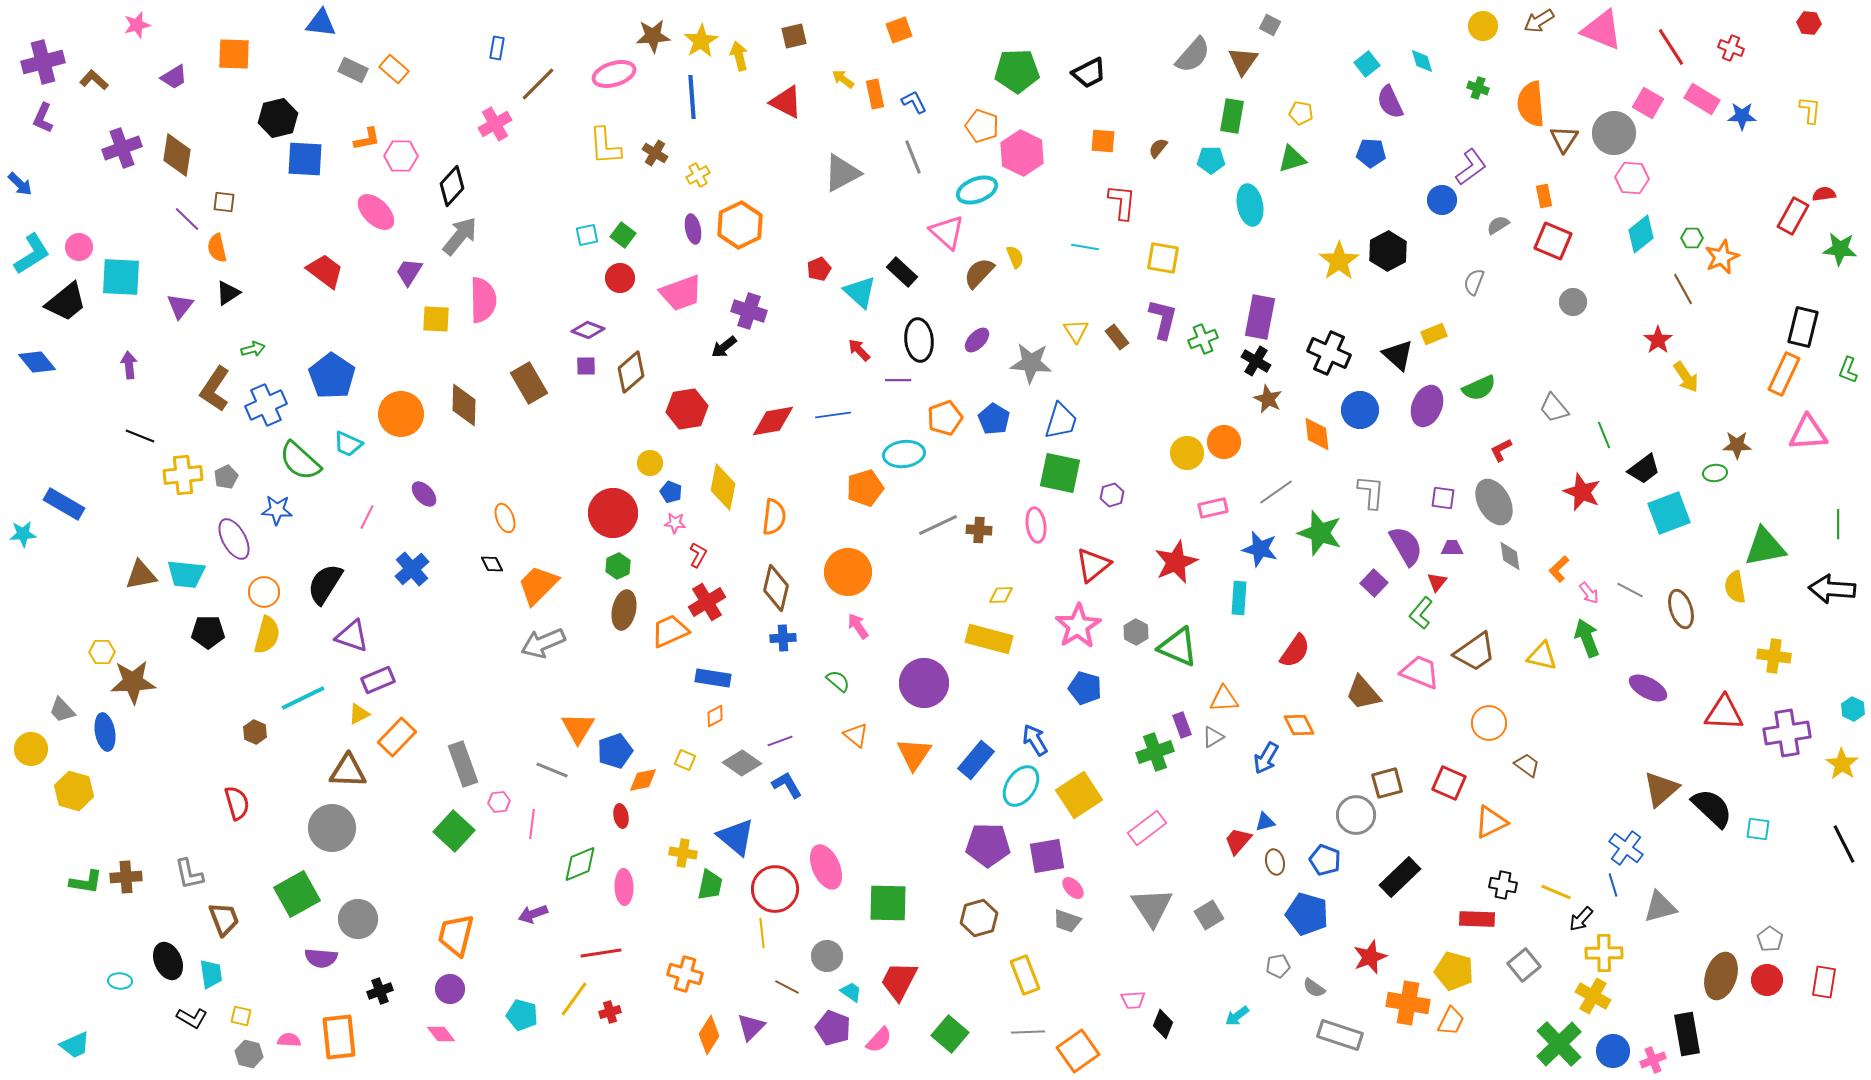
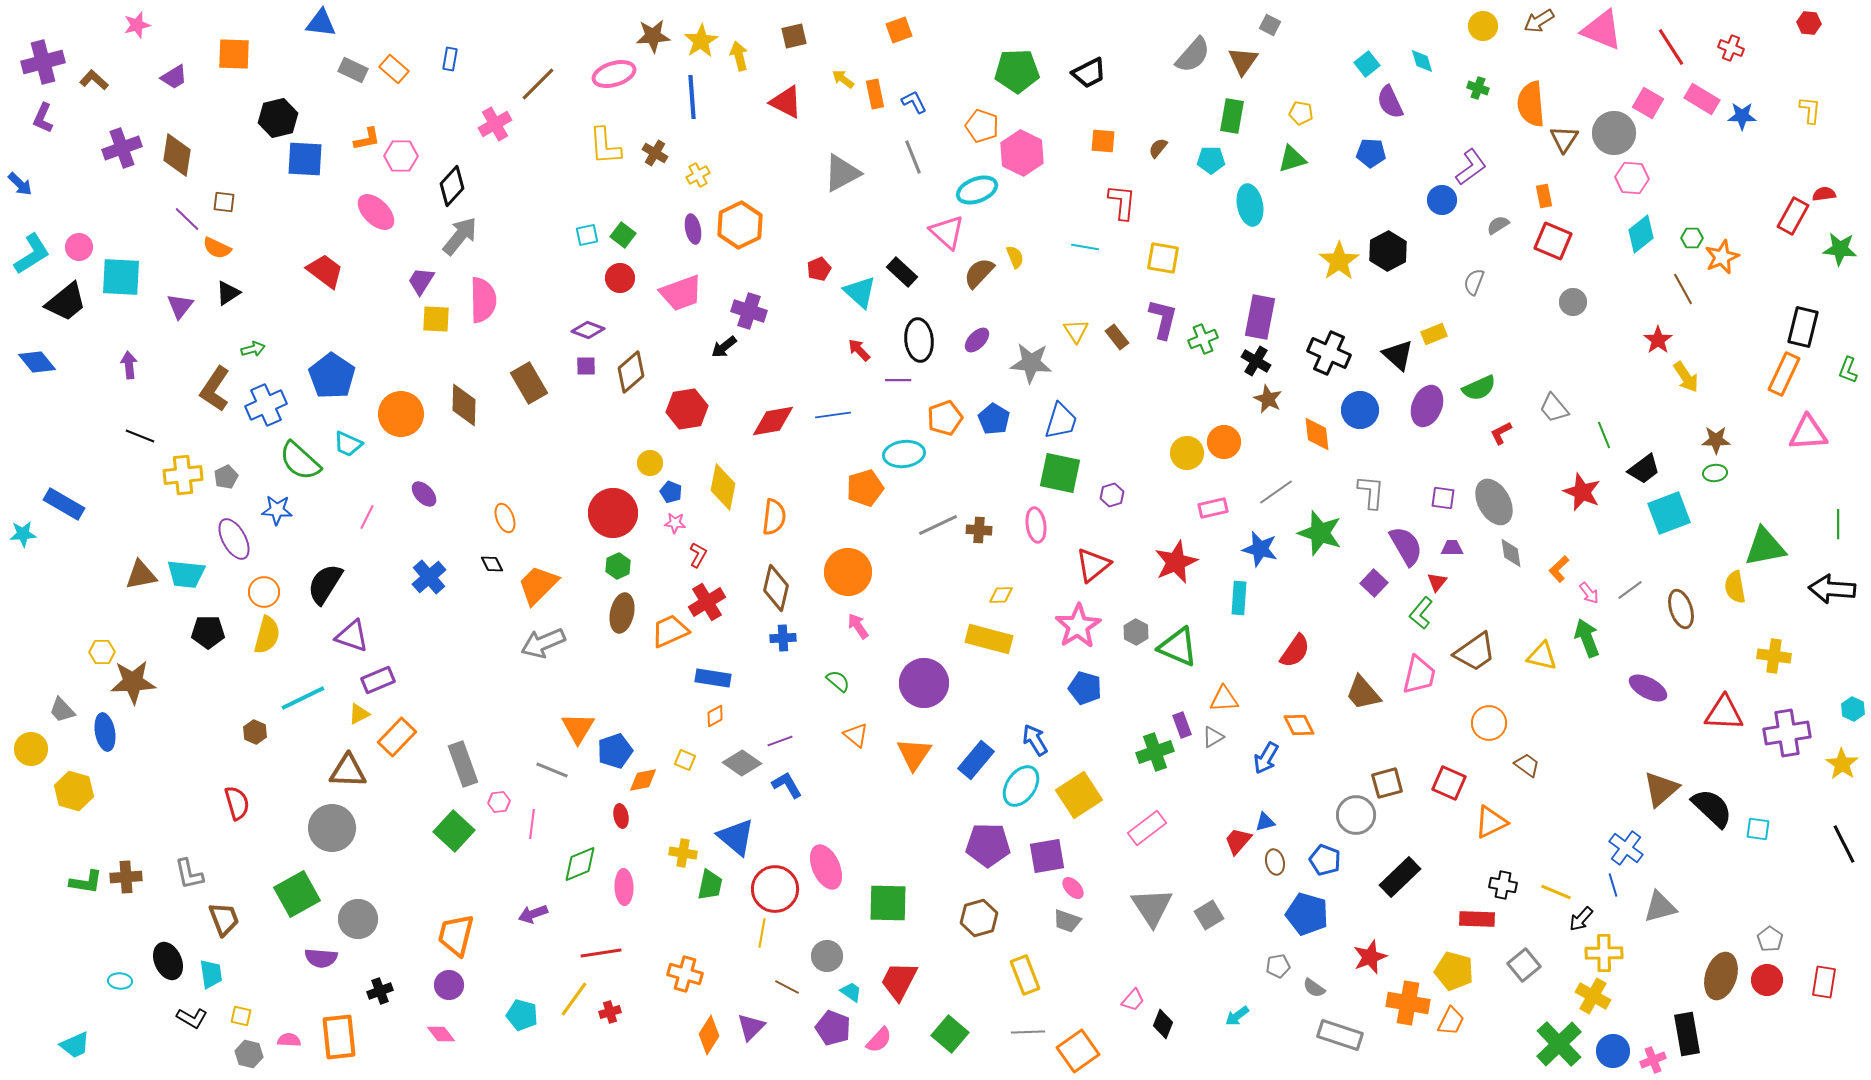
blue rectangle at (497, 48): moved 47 px left, 11 px down
orange semicircle at (217, 248): rotated 52 degrees counterclockwise
purple trapezoid at (409, 272): moved 12 px right, 9 px down
brown star at (1737, 445): moved 21 px left, 5 px up
red L-shape at (1501, 450): moved 17 px up
gray diamond at (1510, 556): moved 1 px right, 3 px up
blue cross at (412, 569): moved 17 px right, 8 px down
gray line at (1630, 590): rotated 64 degrees counterclockwise
brown ellipse at (624, 610): moved 2 px left, 3 px down
pink trapezoid at (1420, 672): moved 1 px left, 3 px down; rotated 81 degrees clockwise
yellow line at (762, 933): rotated 16 degrees clockwise
purple circle at (450, 989): moved 1 px left, 4 px up
pink trapezoid at (1133, 1000): rotated 45 degrees counterclockwise
